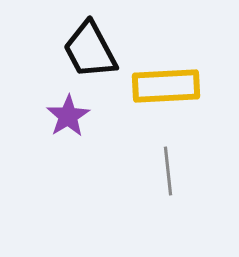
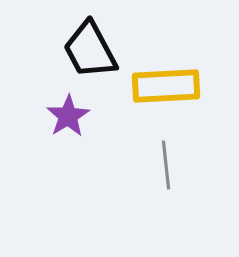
gray line: moved 2 px left, 6 px up
